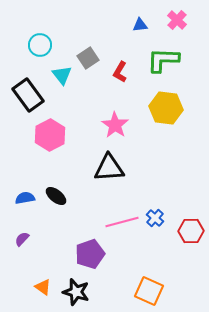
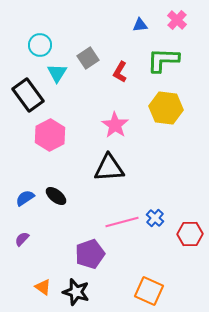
cyan triangle: moved 5 px left, 2 px up; rotated 10 degrees clockwise
blue semicircle: rotated 24 degrees counterclockwise
red hexagon: moved 1 px left, 3 px down
